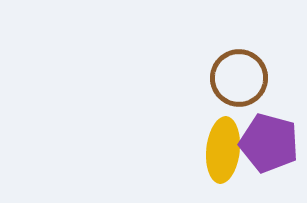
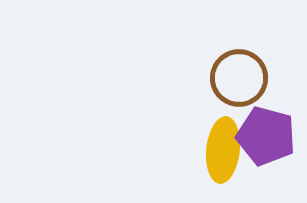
purple pentagon: moved 3 px left, 7 px up
